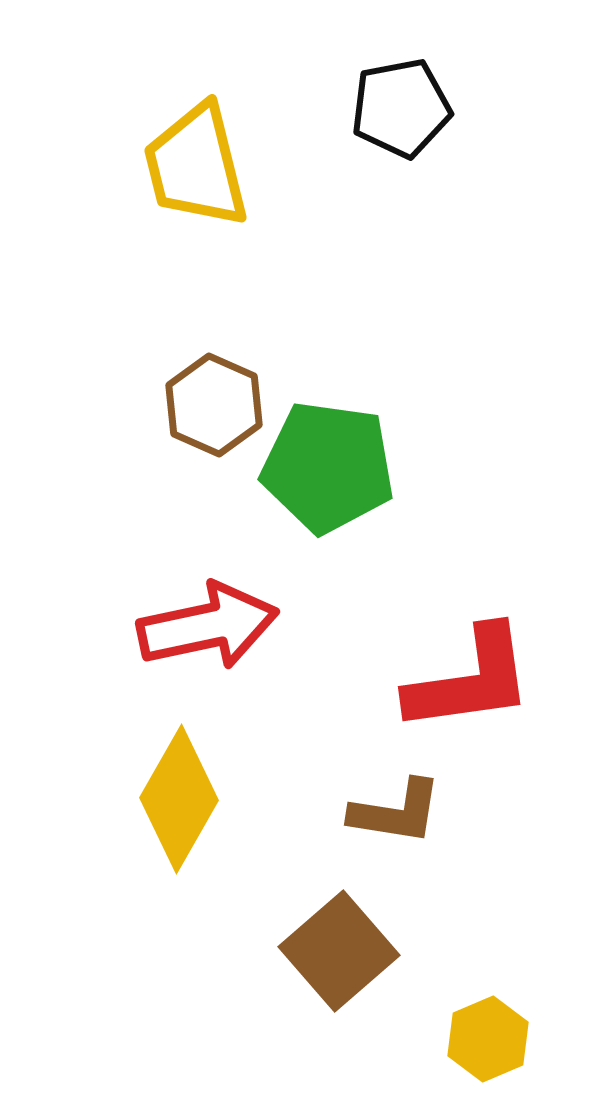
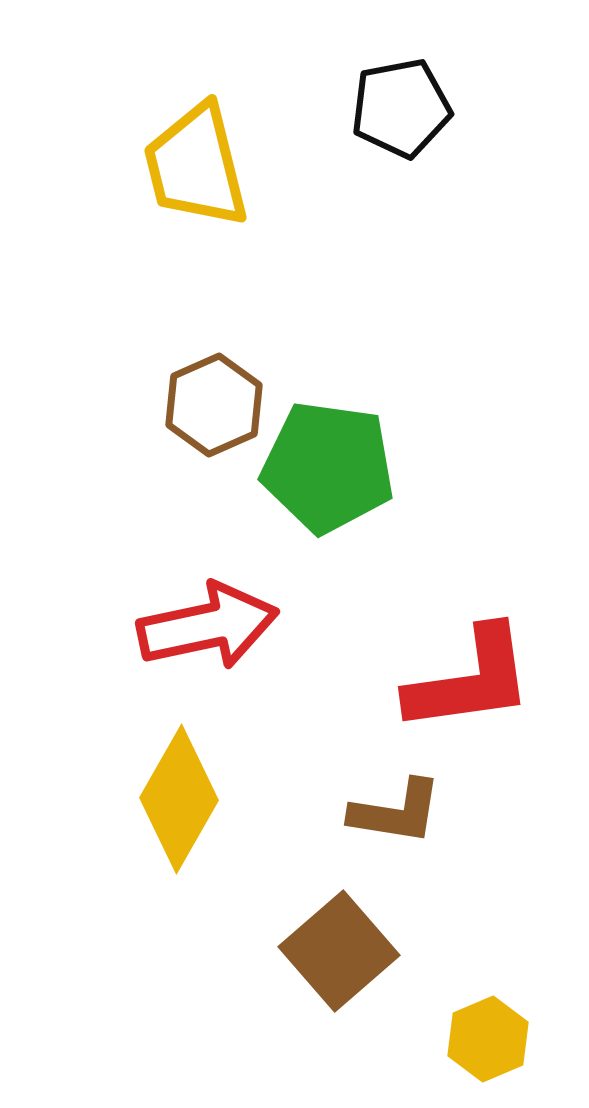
brown hexagon: rotated 12 degrees clockwise
